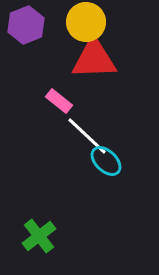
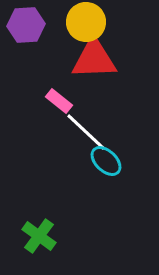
purple hexagon: rotated 18 degrees clockwise
white line: moved 1 px left, 4 px up
green cross: rotated 16 degrees counterclockwise
